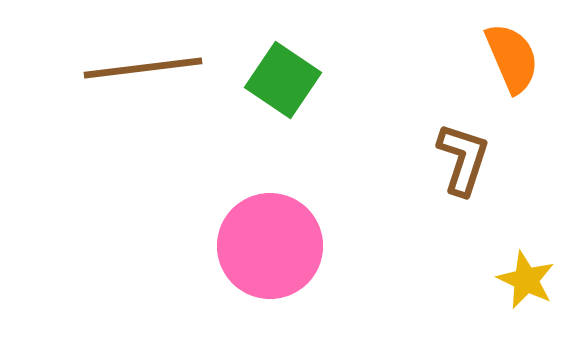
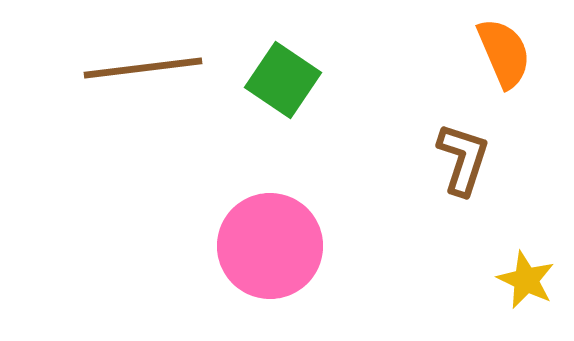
orange semicircle: moved 8 px left, 5 px up
